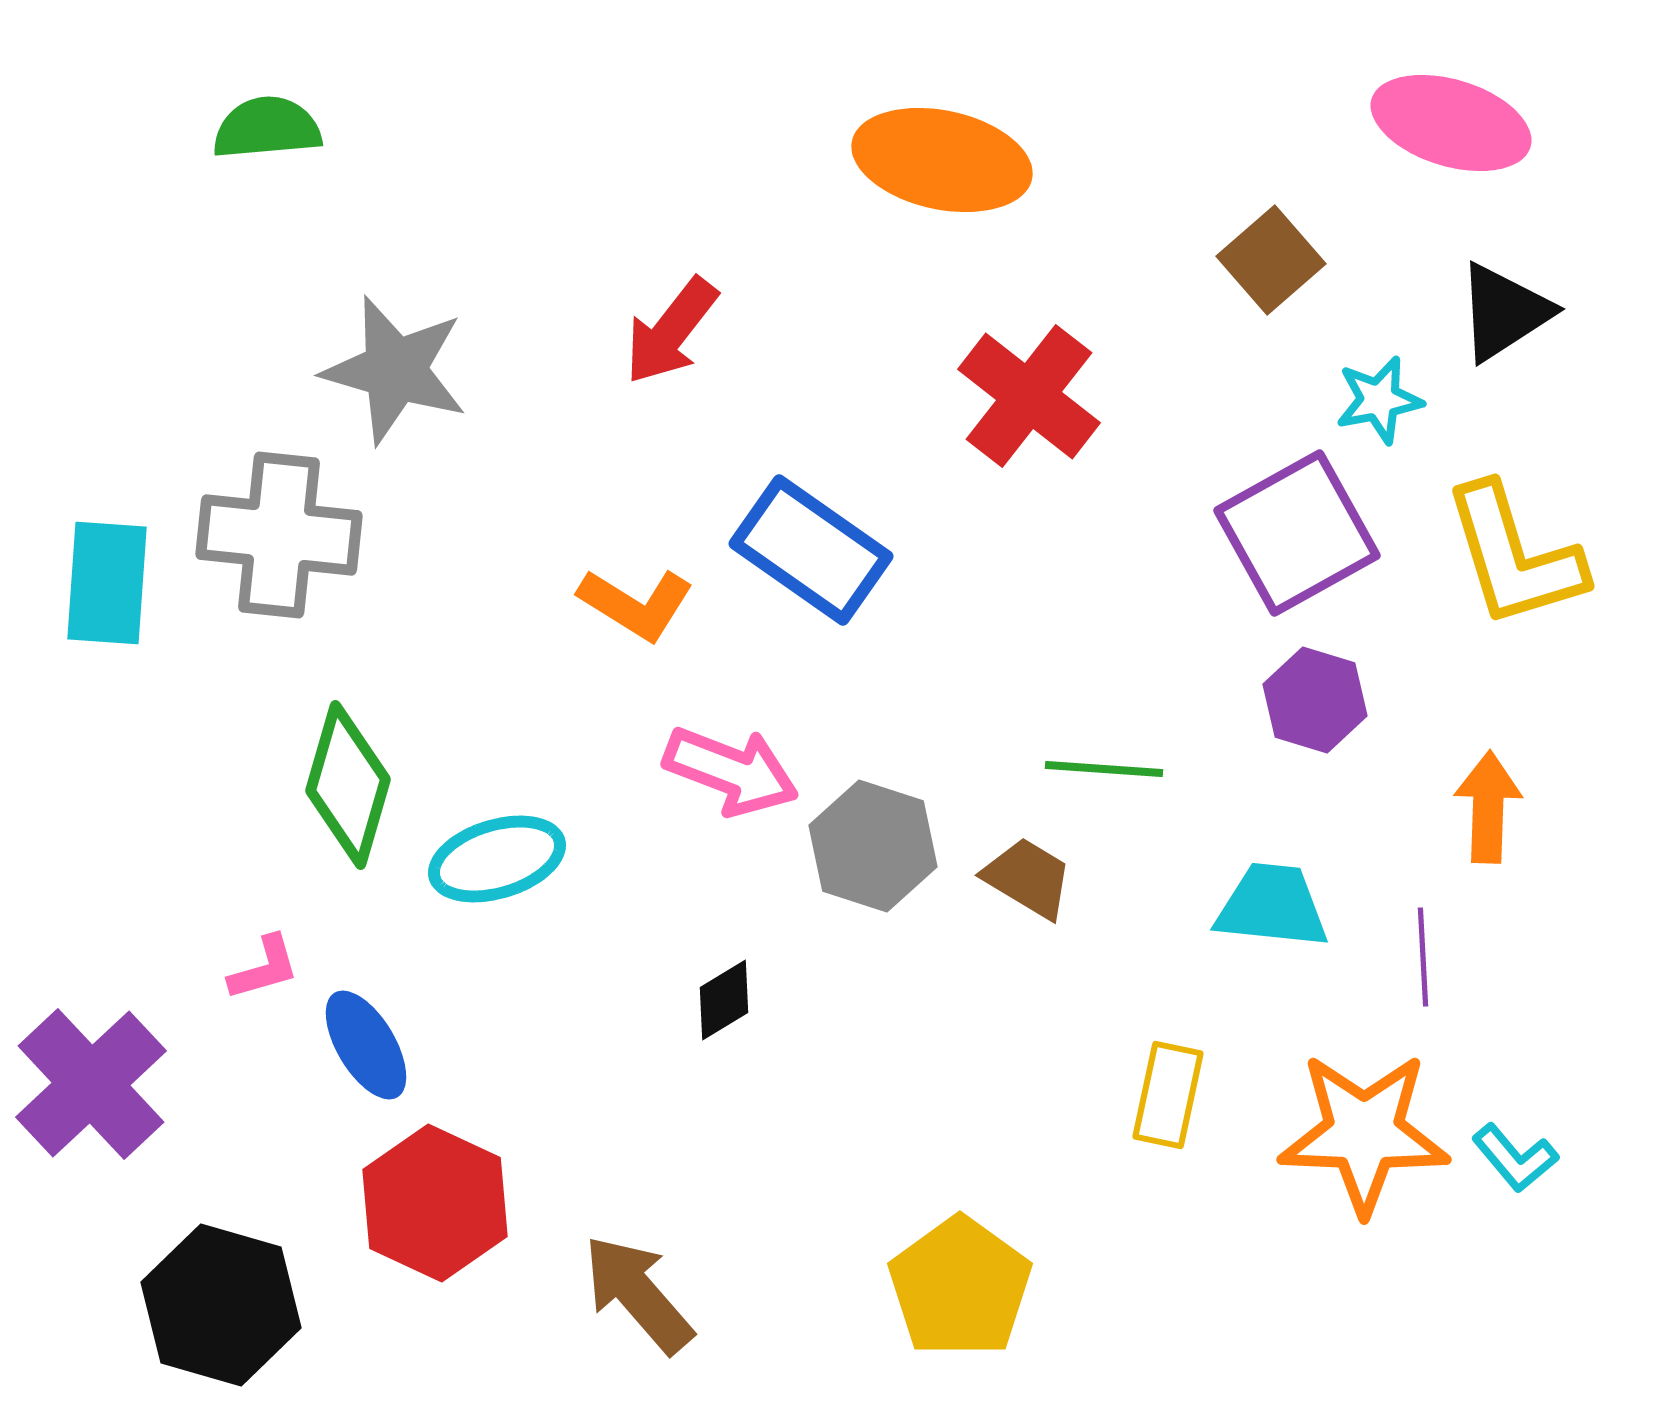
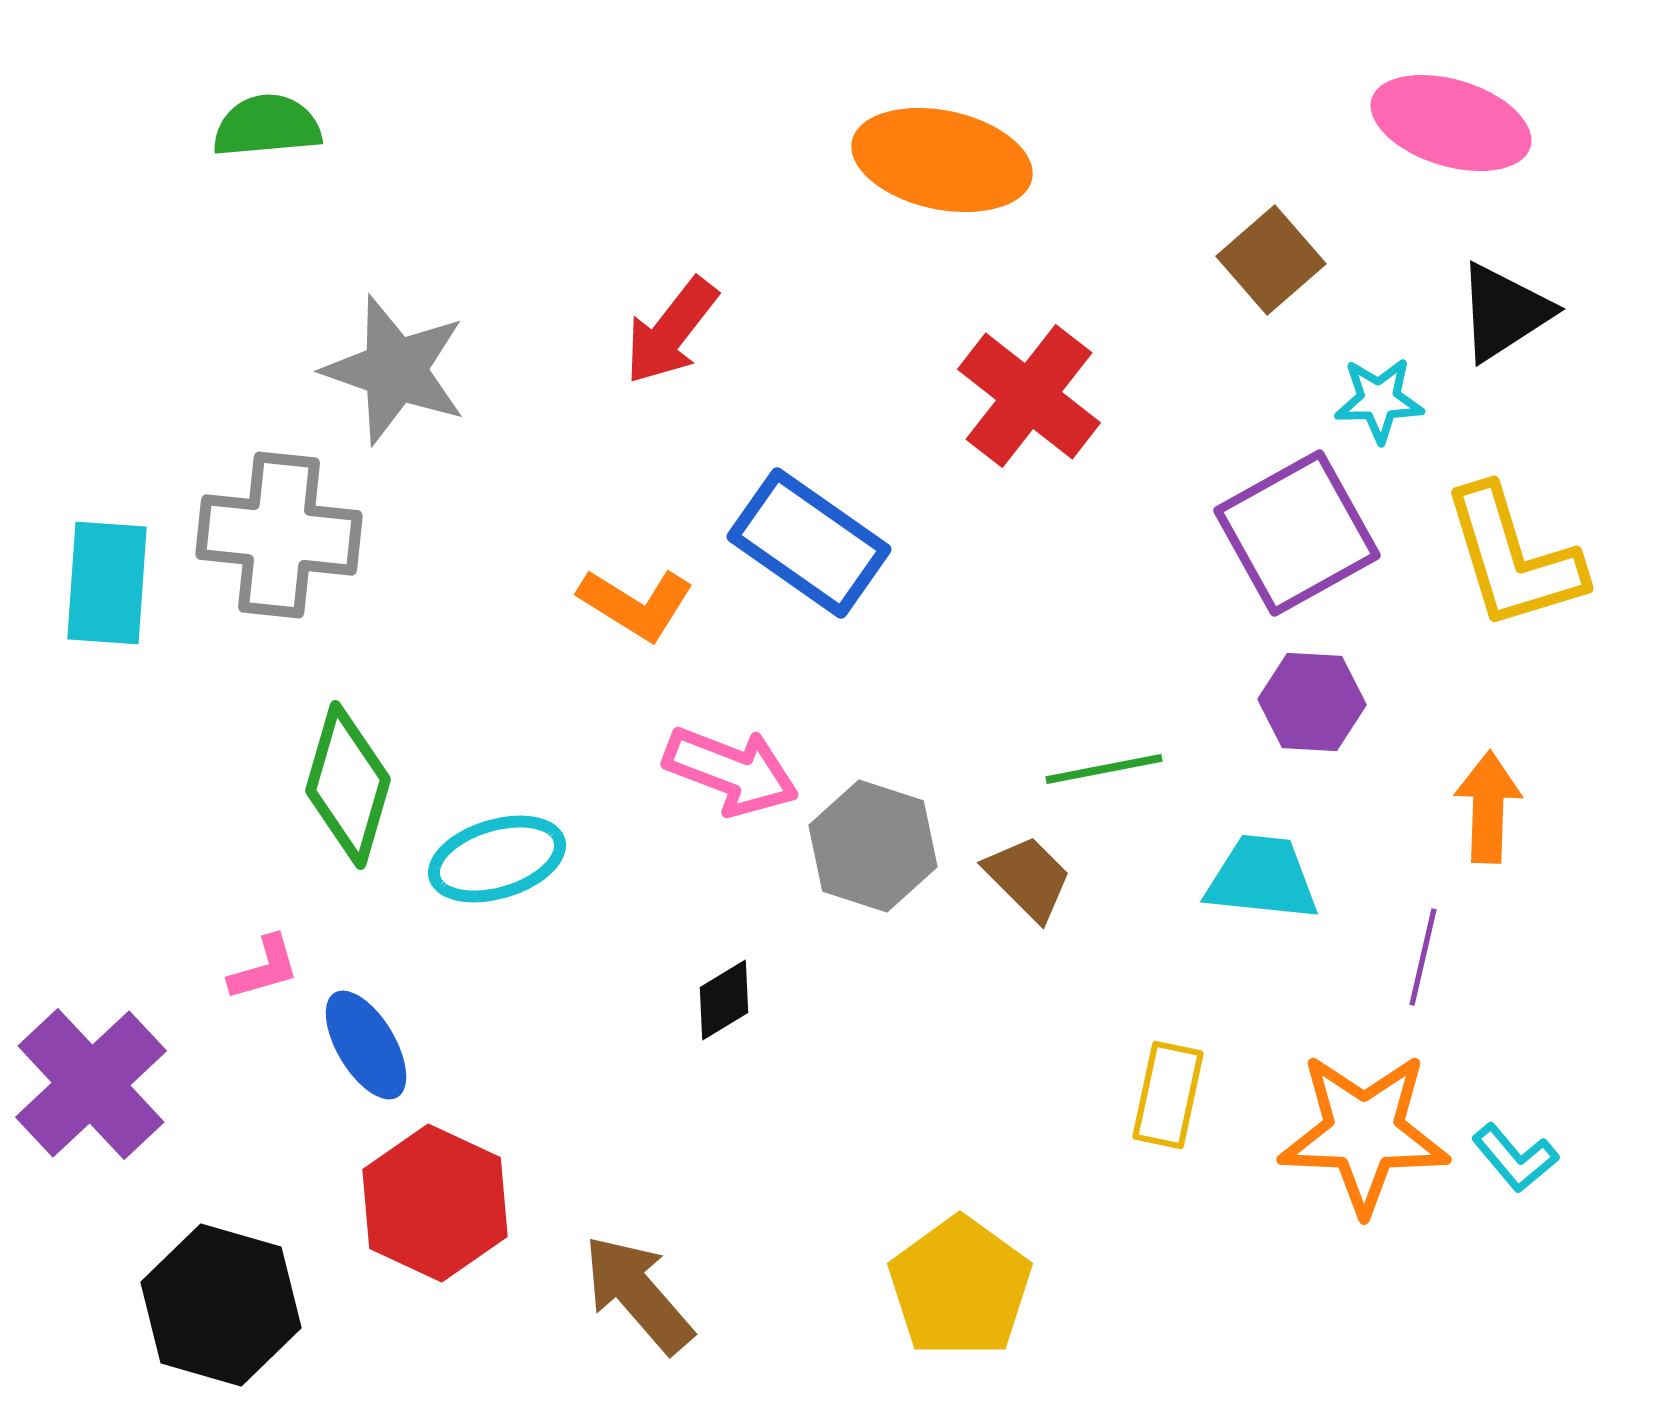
green semicircle: moved 2 px up
gray star: rotated 3 degrees clockwise
cyan star: rotated 10 degrees clockwise
blue rectangle: moved 2 px left, 7 px up
yellow L-shape: moved 1 px left, 2 px down
purple hexagon: moved 3 px left, 2 px down; rotated 14 degrees counterclockwise
green line: rotated 15 degrees counterclockwise
brown trapezoid: rotated 14 degrees clockwise
cyan trapezoid: moved 10 px left, 28 px up
purple line: rotated 16 degrees clockwise
